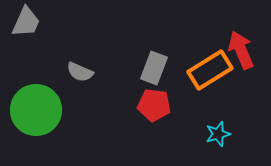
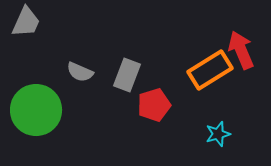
gray rectangle: moved 27 px left, 7 px down
red pentagon: rotated 24 degrees counterclockwise
